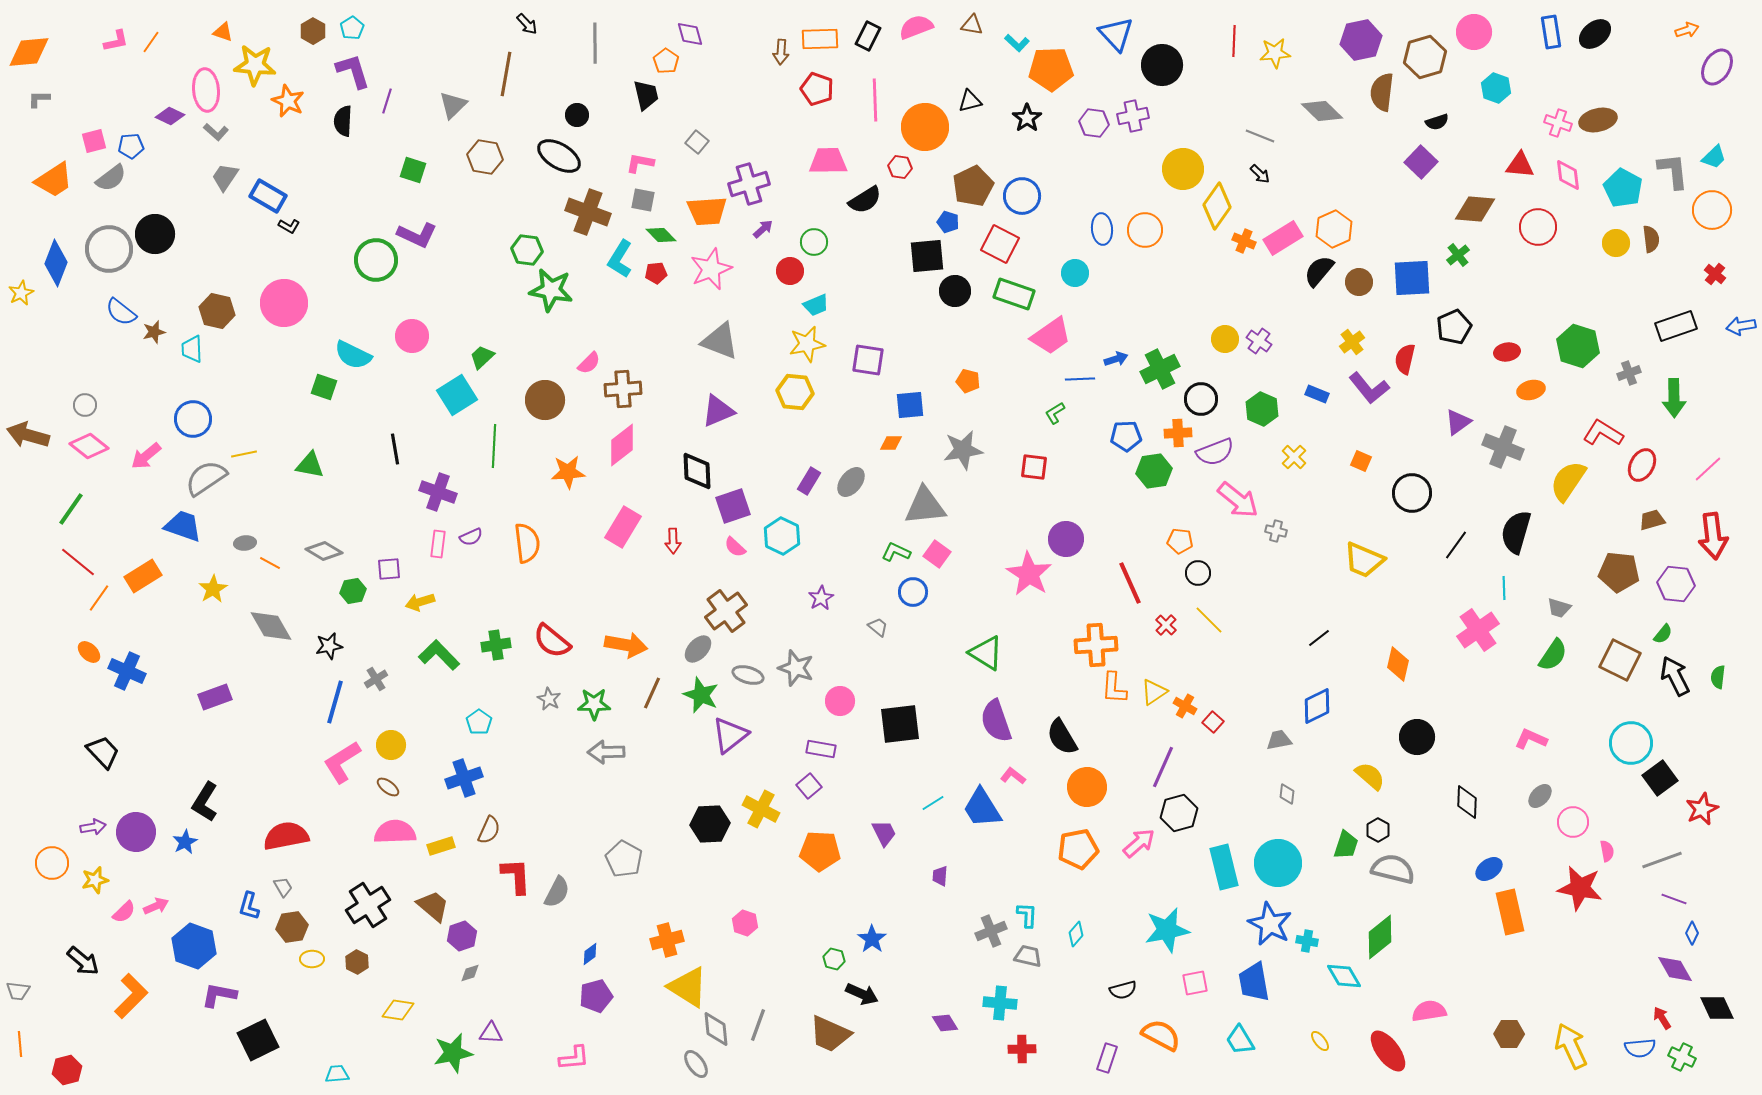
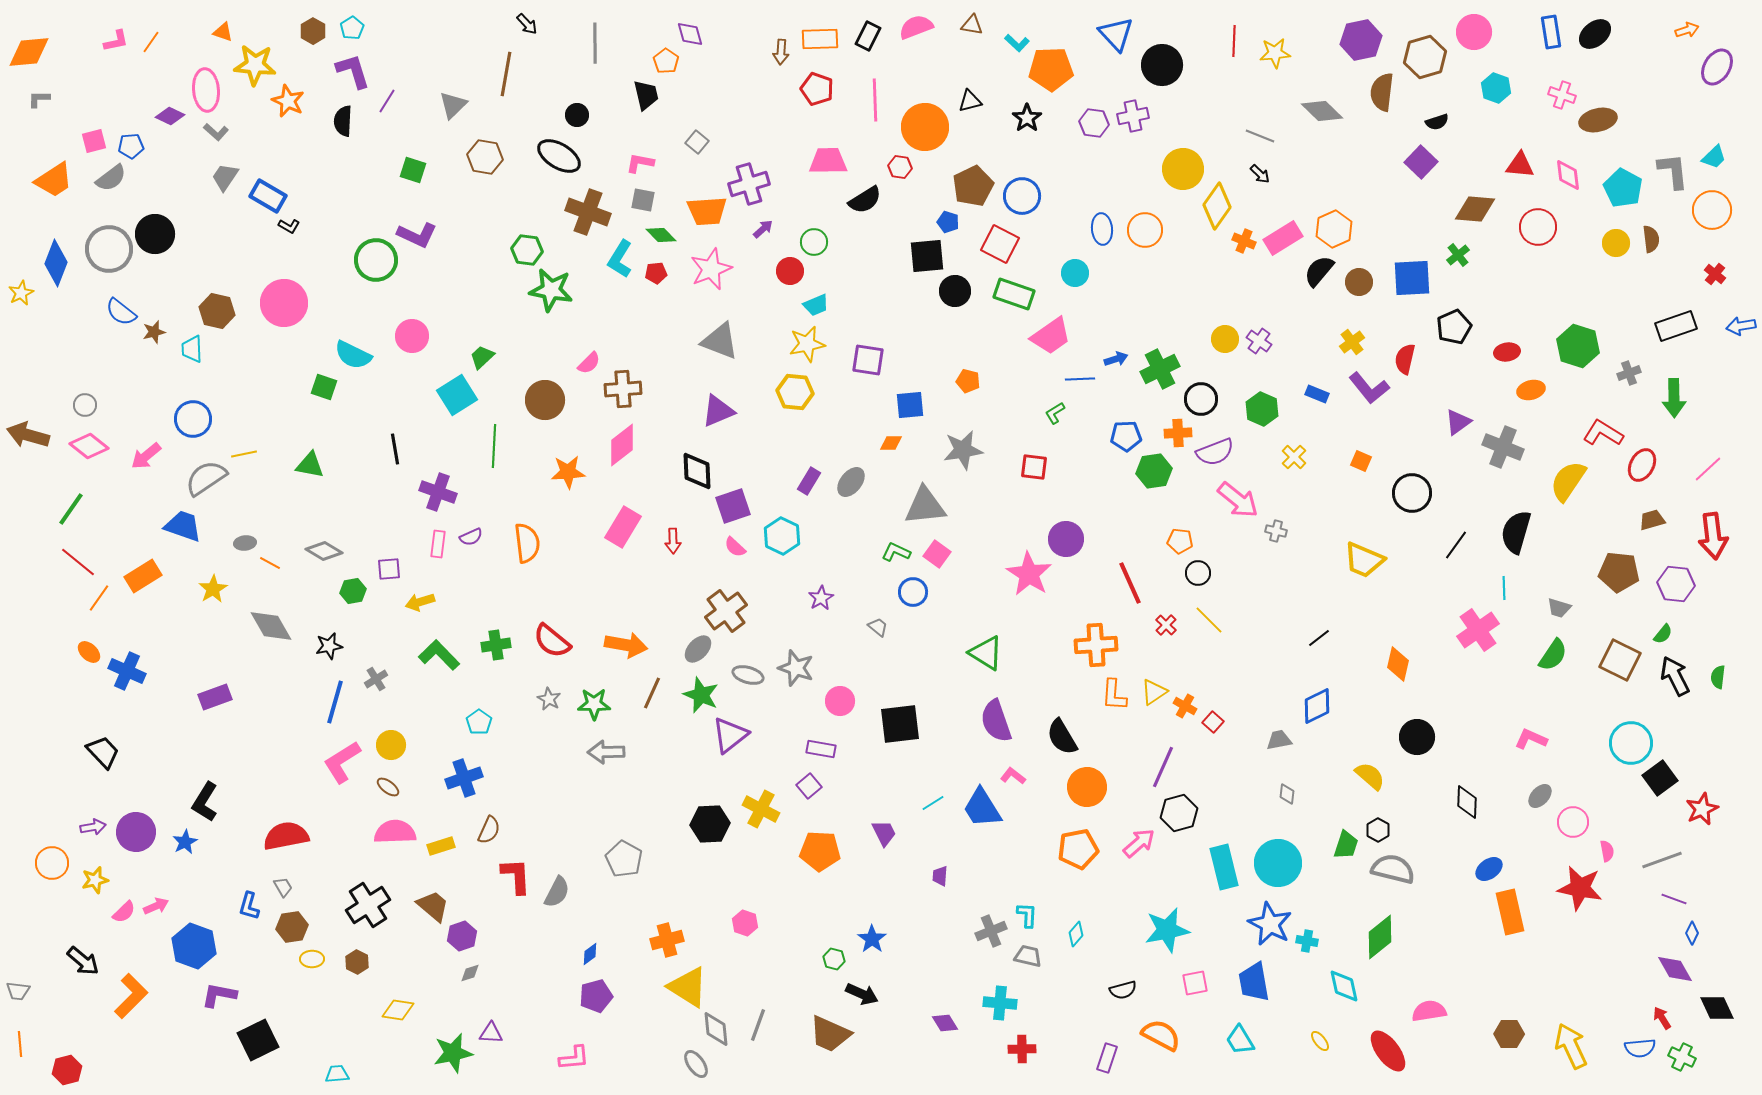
purple line at (387, 101): rotated 15 degrees clockwise
pink cross at (1558, 123): moved 4 px right, 28 px up
orange L-shape at (1114, 688): moved 7 px down
cyan diamond at (1344, 976): moved 10 px down; rotated 18 degrees clockwise
